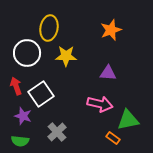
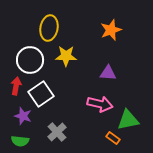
white circle: moved 3 px right, 7 px down
red arrow: rotated 30 degrees clockwise
